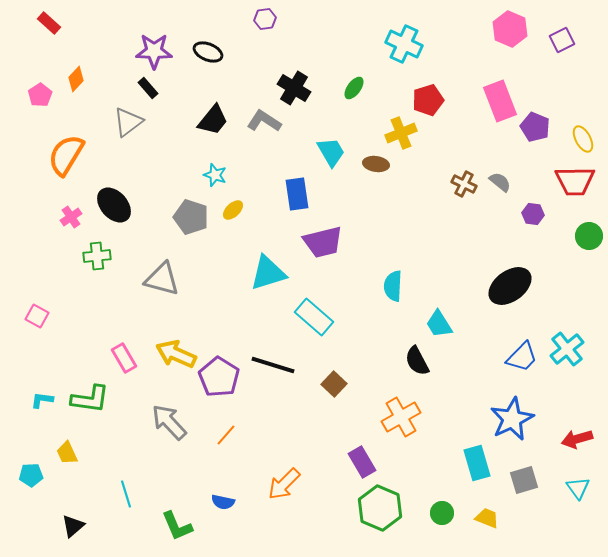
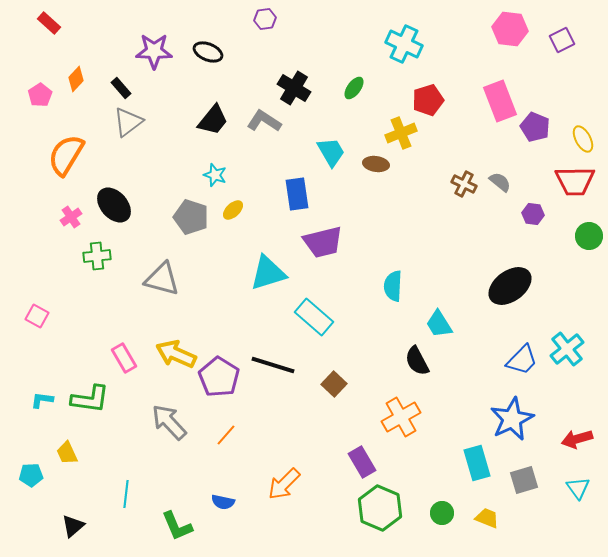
pink hexagon at (510, 29): rotated 16 degrees counterclockwise
black rectangle at (148, 88): moved 27 px left
blue trapezoid at (522, 357): moved 3 px down
cyan line at (126, 494): rotated 24 degrees clockwise
